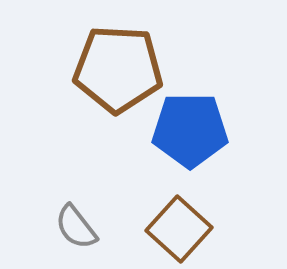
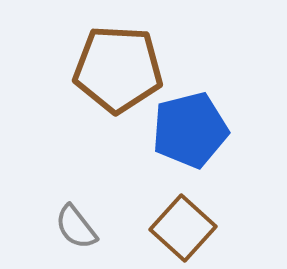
blue pentagon: rotated 14 degrees counterclockwise
brown square: moved 4 px right, 1 px up
